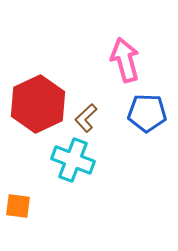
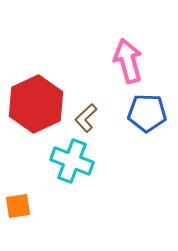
pink arrow: moved 3 px right, 1 px down
red hexagon: moved 2 px left
cyan cross: moved 1 px left, 1 px down
orange square: rotated 16 degrees counterclockwise
